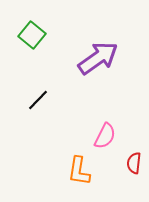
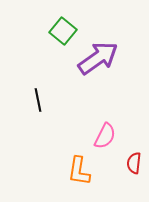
green square: moved 31 px right, 4 px up
black line: rotated 55 degrees counterclockwise
